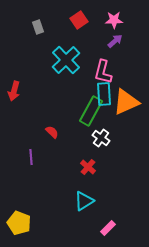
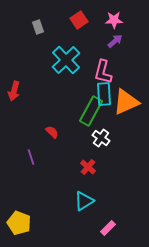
purple line: rotated 14 degrees counterclockwise
